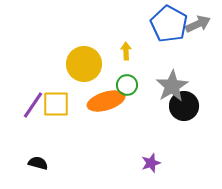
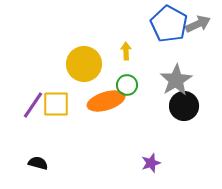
gray star: moved 4 px right, 6 px up
